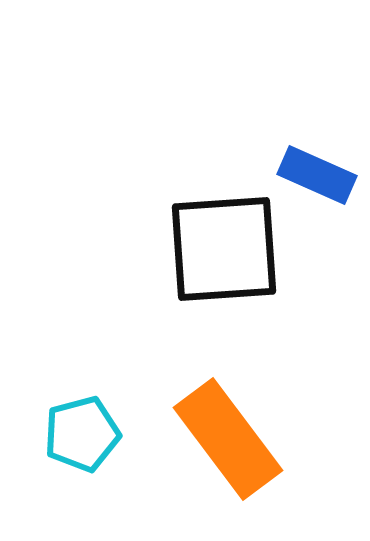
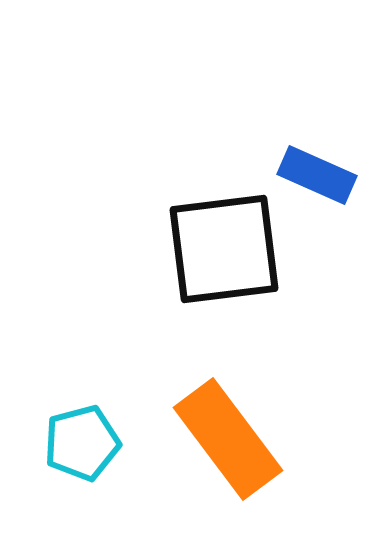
black square: rotated 3 degrees counterclockwise
cyan pentagon: moved 9 px down
